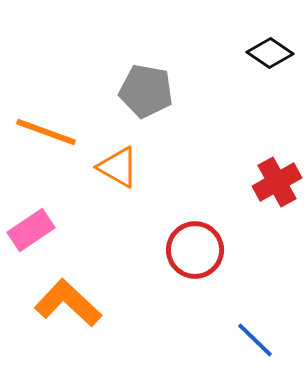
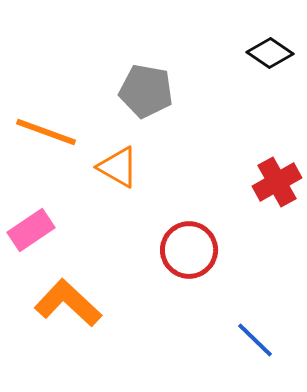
red circle: moved 6 px left
